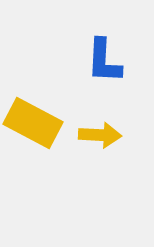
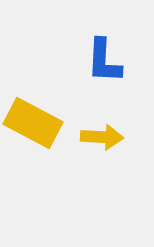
yellow arrow: moved 2 px right, 2 px down
